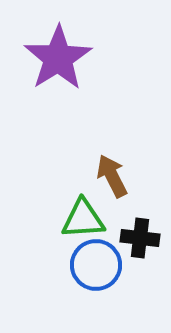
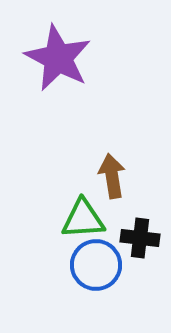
purple star: rotated 12 degrees counterclockwise
brown arrow: rotated 18 degrees clockwise
